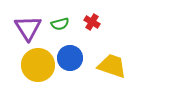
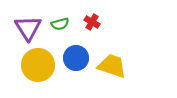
blue circle: moved 6 px right
